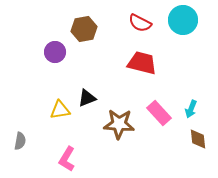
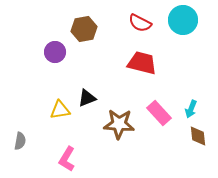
brown diamond: moved 3 px up
